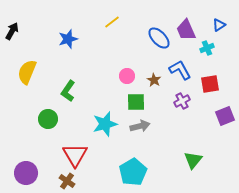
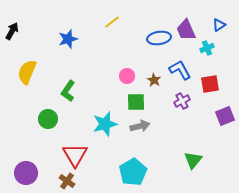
blue ellipse: rotated 55 degrees counterclockwise
